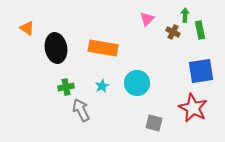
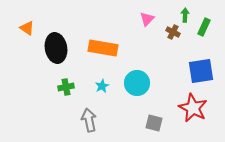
green rectangle: moved 4 px right, 3 px up; rotated 36 degrees clockwise
gray arrow: moved 8 px right, 10 px down; rotated 15 degrees clockwise
